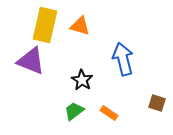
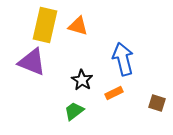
orange triangle: moved 2 px left
purple triangle: moved 1 px right, 1 px down
orange rectangle: moved 5 px right, 20 px up; rotated 60 degrees counterclockwise
